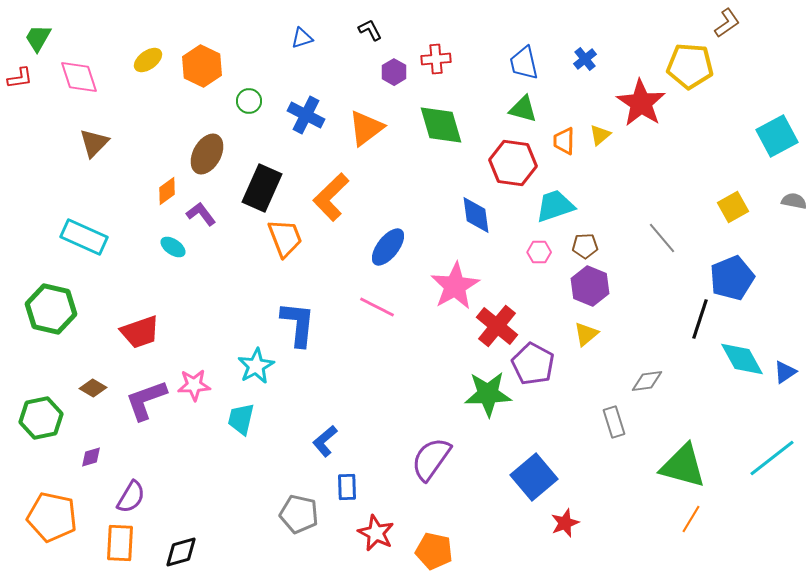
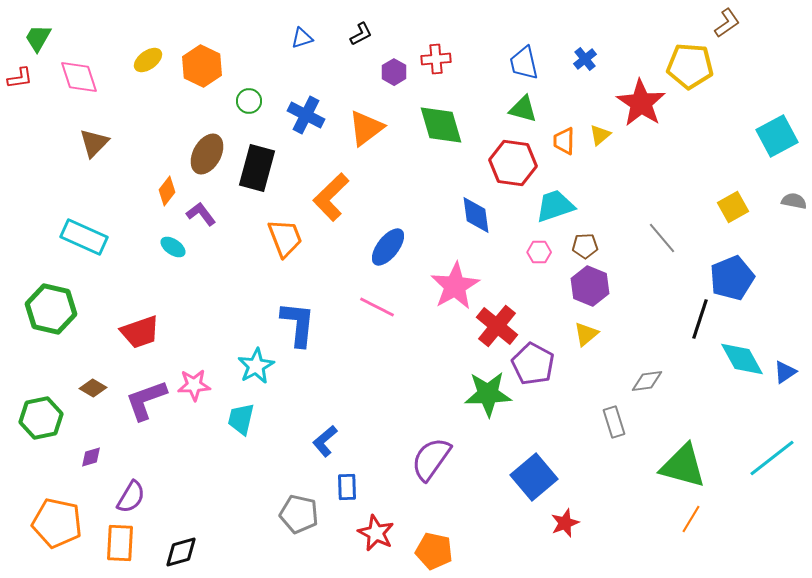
black L-shape at (370, 30): moved 9 px left, 4 px down; rotated 90 degrees clockwise
black rectangle at (262, 188): moved 5 px left, 20 px up; rotated 9 degrees counterclockwise
orange diamond at (167, 191): rotated 16 degrees counterclockwise
orange pentagon at (52, 517): moved 5 px right, 6 px down
